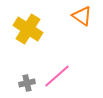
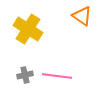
pink line: rotated 48 degrees clockwise
gray cross: moved 2 px left, 8 px up
